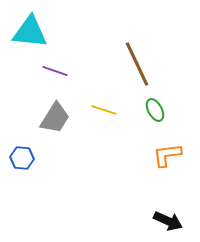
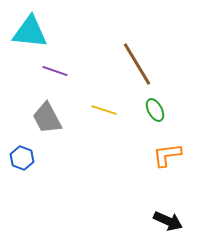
brown line: rotated 6 degrees counterclockwise
gray trapezoid: moved 8 px left; rotated 120 degrees clockwise
blue hexagon: rotated 15 degrees clockwise
